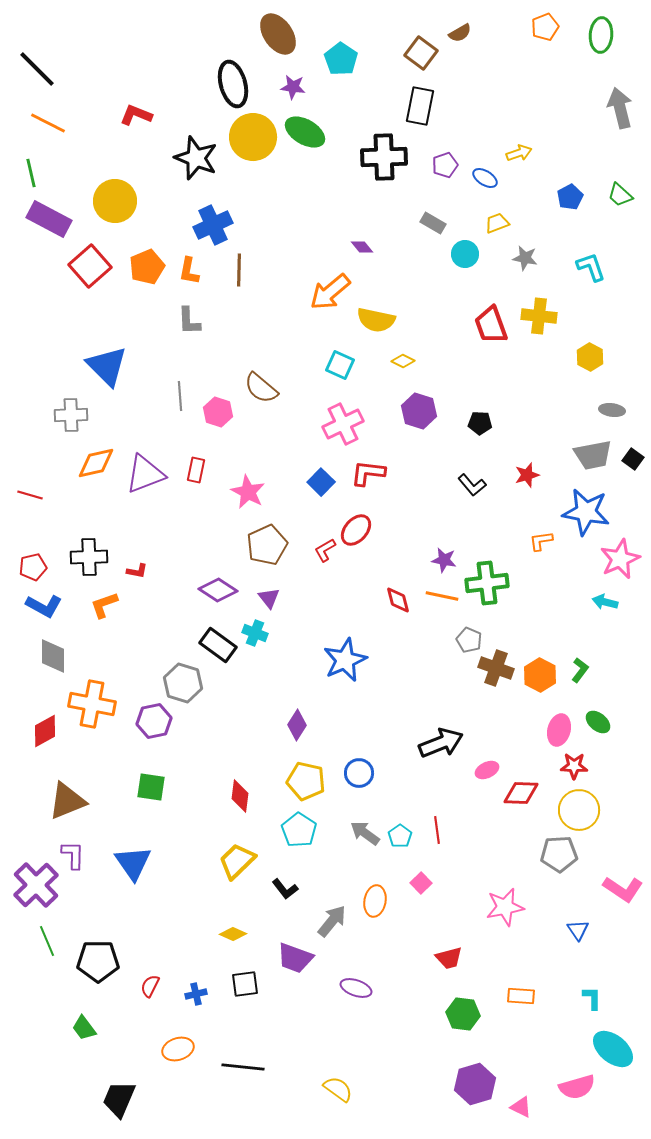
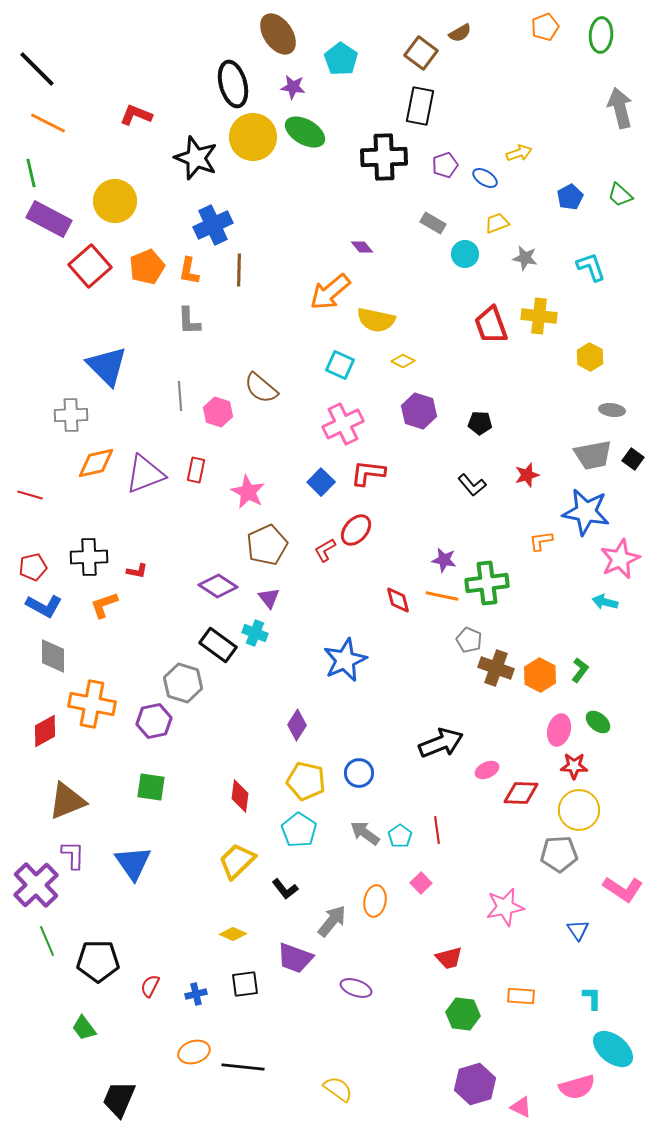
purple diamond at (218, 590): moved 4 px up
orange ellipse at (178, 1049): moved 16 px right, 3 px down
